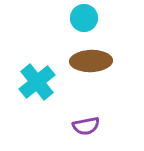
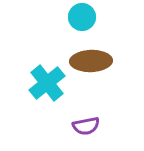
cyan circle: moved 2 px left, 1 px up
cyan cross: moved 10 px right, 1 px down
